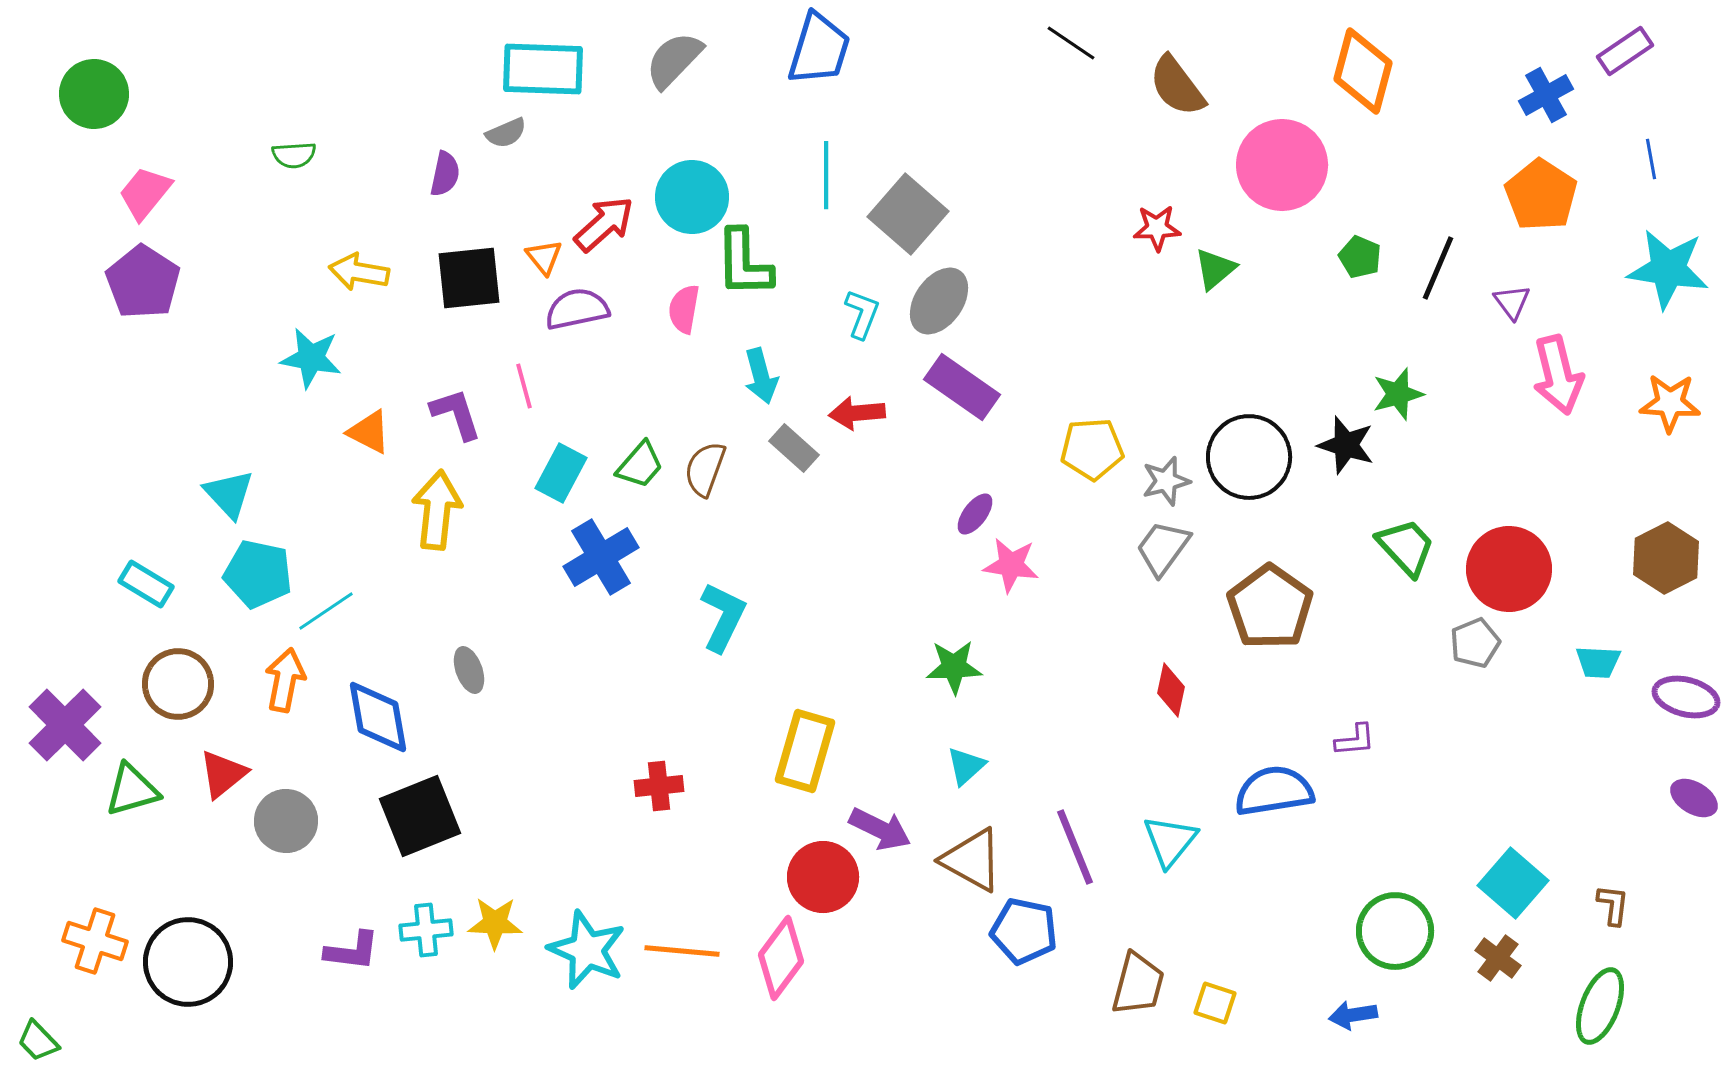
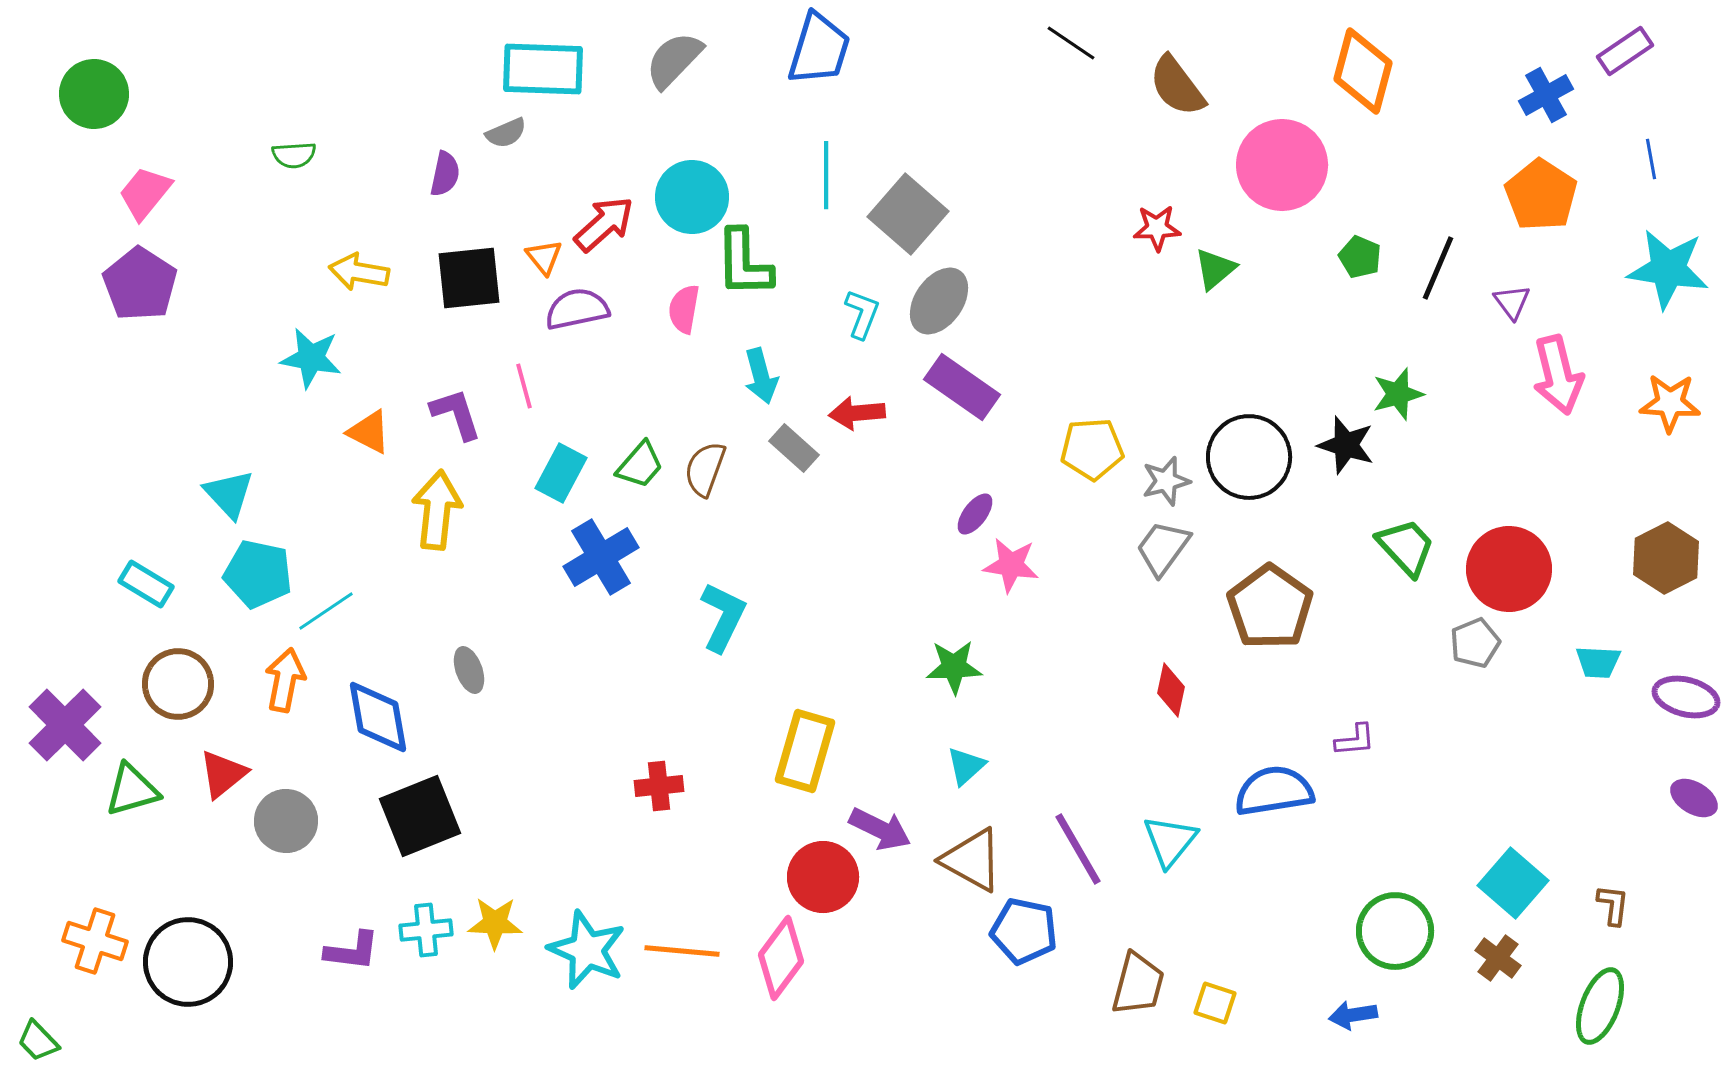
purple pentagon at (143, 282): moved 3 px left, 2 px down
purple line at (1075, 847): moved 3 px right, 2 px down; rotated 8 degrees counterclockwise
